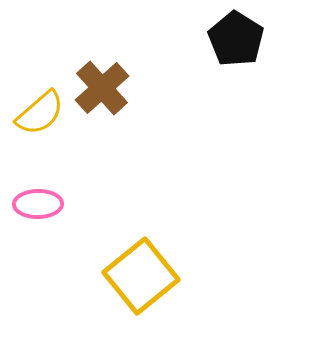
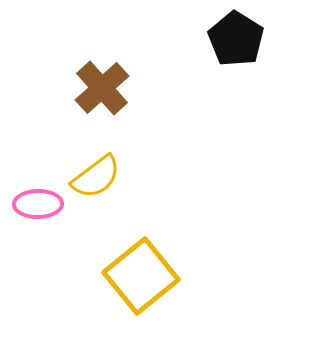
yellow semicircle: moved 56 px right, 64 px down; rotated 4 degrees clockwise
